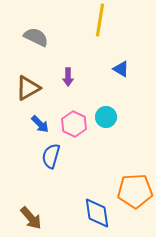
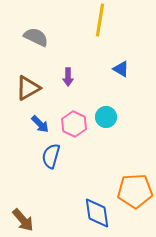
brown arrow: moved 8 px left, 2 px down
